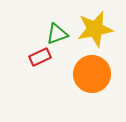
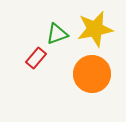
red rectangle: moved 4 px left, 1 px down; rotated 25 degrees counterclockwise
